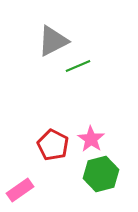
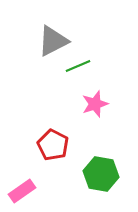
pink star: moved 4 px right, 35 px up; rotated 20 degrees clockwise
green hexagon: rotated 24 degrees clockwise
pink rectangle: moved 2 px right, 1 px down
